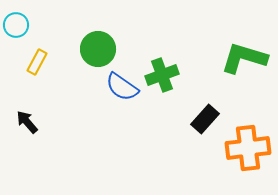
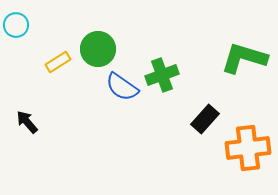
yellow rectangle: moved 21 px right; rotated 30 degrees clockwise
